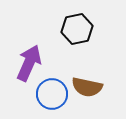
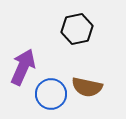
purple arrow: moved 6 px left, 4 px down
blue circle: moved 1 px left
